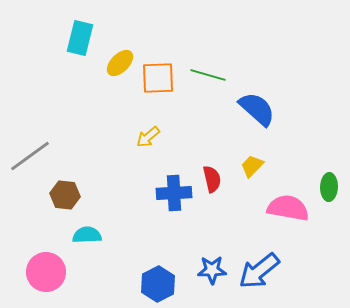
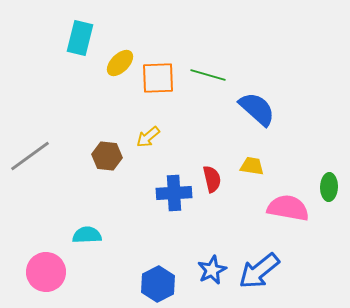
yellow trapezoid: rotated 55 degrees clockwise
brown hexagon: moved 42 px right, 39 px up
blue star: rotated 24 degrees counterclockwise
